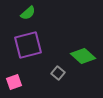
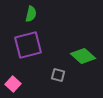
green semicircle: moved 3 px right, 1 px down; rotated 35 degrees counterclockwise
gray square: moved 2 px down; rotated 24 degrees counterclockwise
pink square: moved 1 px left, 2 px down; rotated 28 degrees counterclockwise
